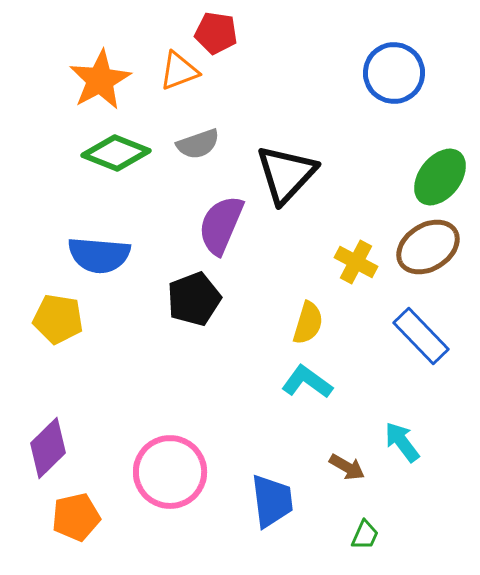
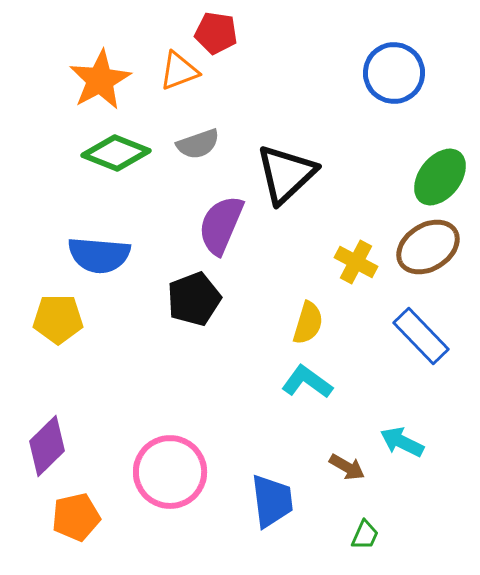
black triangle: rotated 4 degrees clockwise
yellow pentagon: rotated 9 degrees counterclockwise
cyan arrow: rotated 27 degrees counterclockwise
purple diamond: moved 1 px left, 2 px up
